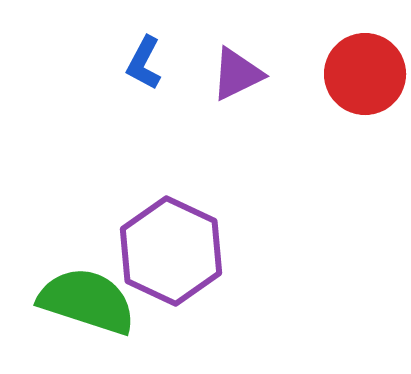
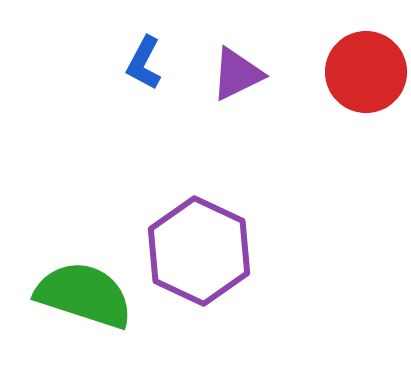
red circle: moved 1 px right, 2 px up
purple hexagon: moved 28 px right
green semicircle: moved 3 px left, 6 px up
